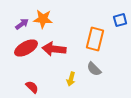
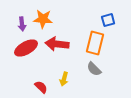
blue square: moved 12 px left
purple arrow: rotated 120 degrees clockwise
orange rectangle: moved 4 px down
red arrow: moved 3 px right, 5 px up
yellow arrow: moved 7 px left
red semicircle: moved 9 px right
